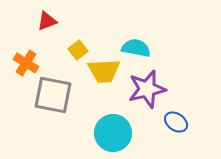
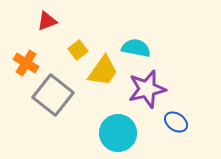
yellow trapezoid: moved 1 px left; rotated 52 degrees counterclockwise
gray square: rotated 27 degrees clockwise
cyan circle: moved 5 px right
